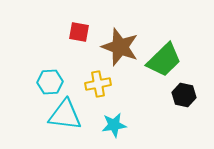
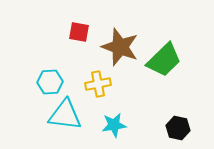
black hexagon: moved 6 px left, 33 px down
